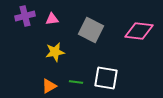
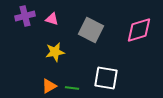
pink triangle: rotated 24 degrees clockwise
pink diamond: moved 1 px up; rotated 24 degrees counterclockwise
green line: moved 4 px left, 6 px down
